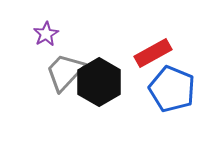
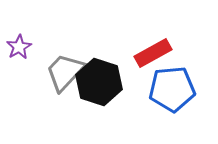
purple star: moved 27 px left, 13 px down
black hexagon: rotated 12 degrees counterclockwise
blue pentagon: rotated 27 degrees counterclockwise
